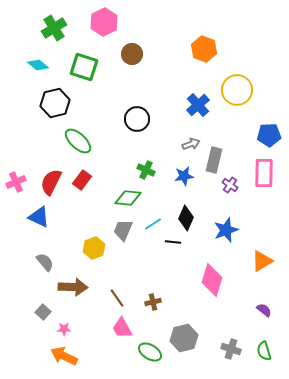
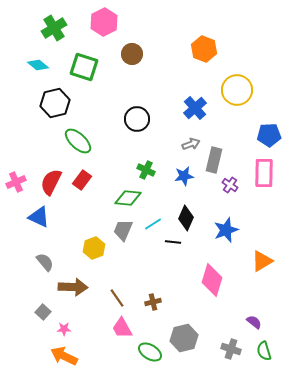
blue cross at (198, 105): moved 3 px left, 3 px down
purple semicircle at (264, 310): moved 10 px left, 12 px down
